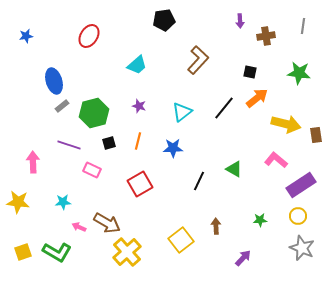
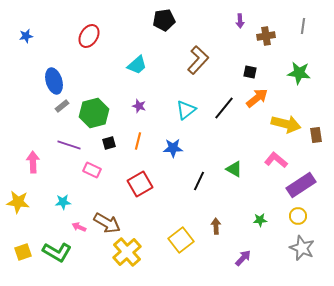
cyan triangle at (182, 112): moved 4 px right, 2 px up
